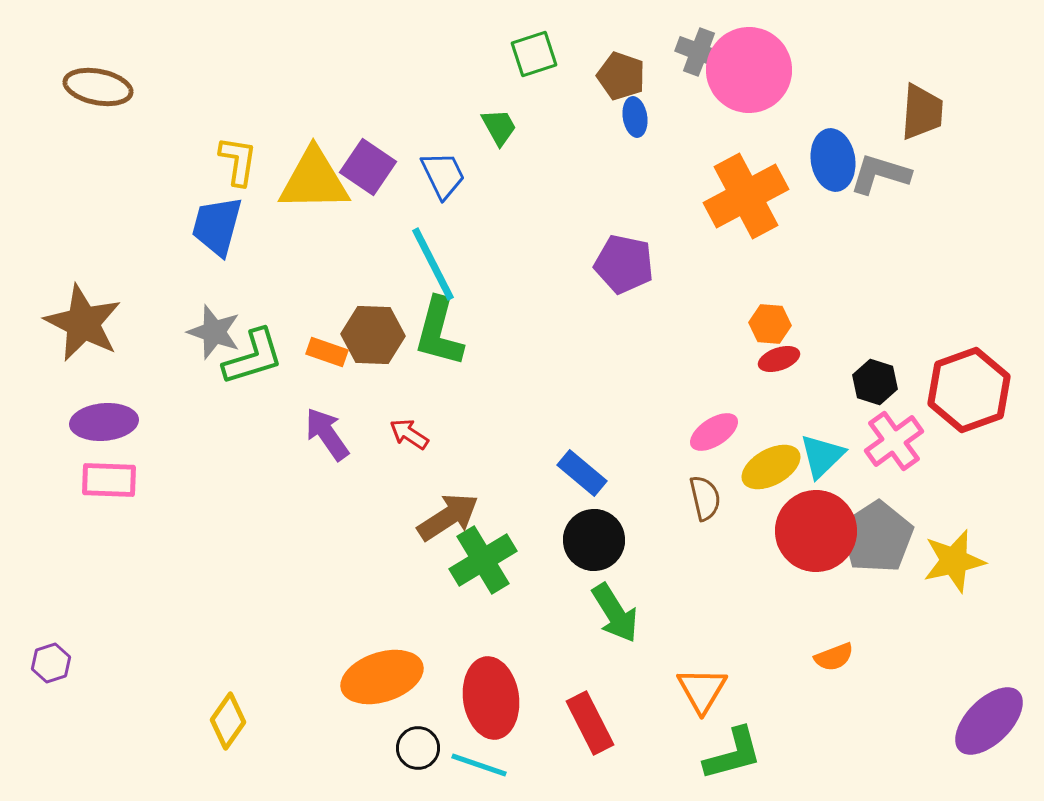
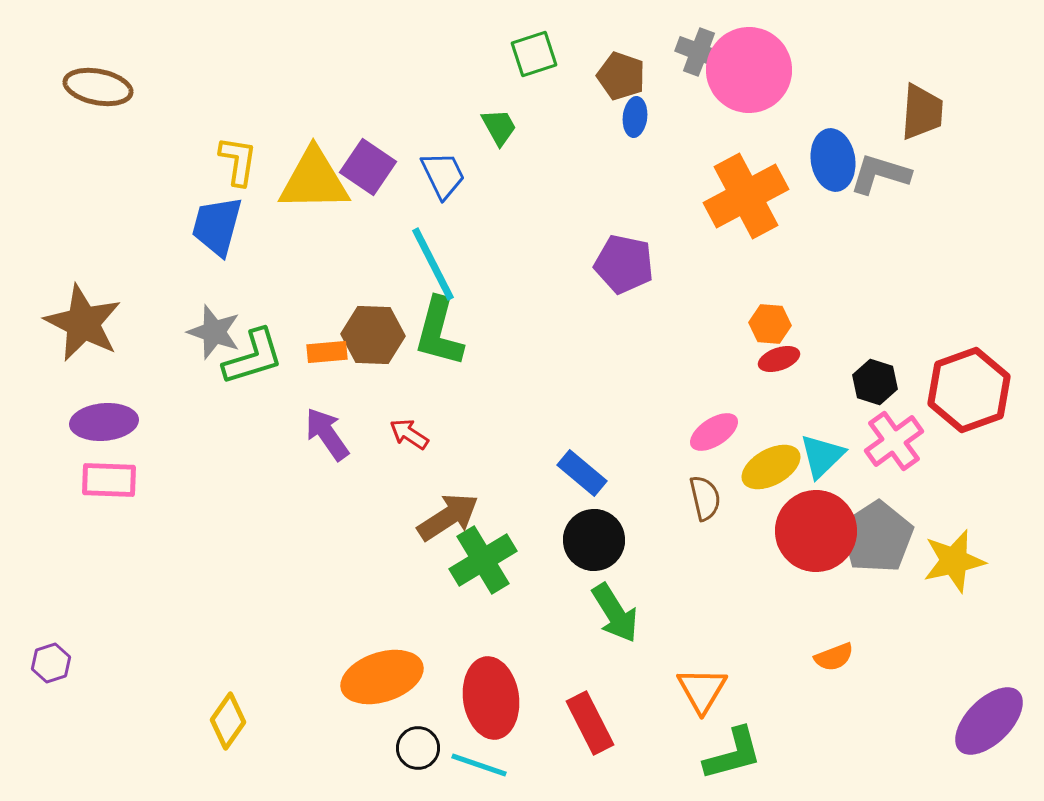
blue ellipse at (635, 117): rotated 15 degrees clockwise
orange rectangle at (327, 352): rotated 24 degrees counterclockwise
